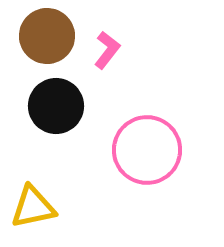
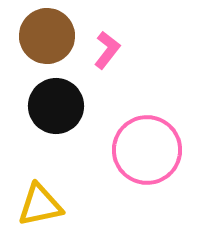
yellow triangle: moved 7 px right, 2 px up
